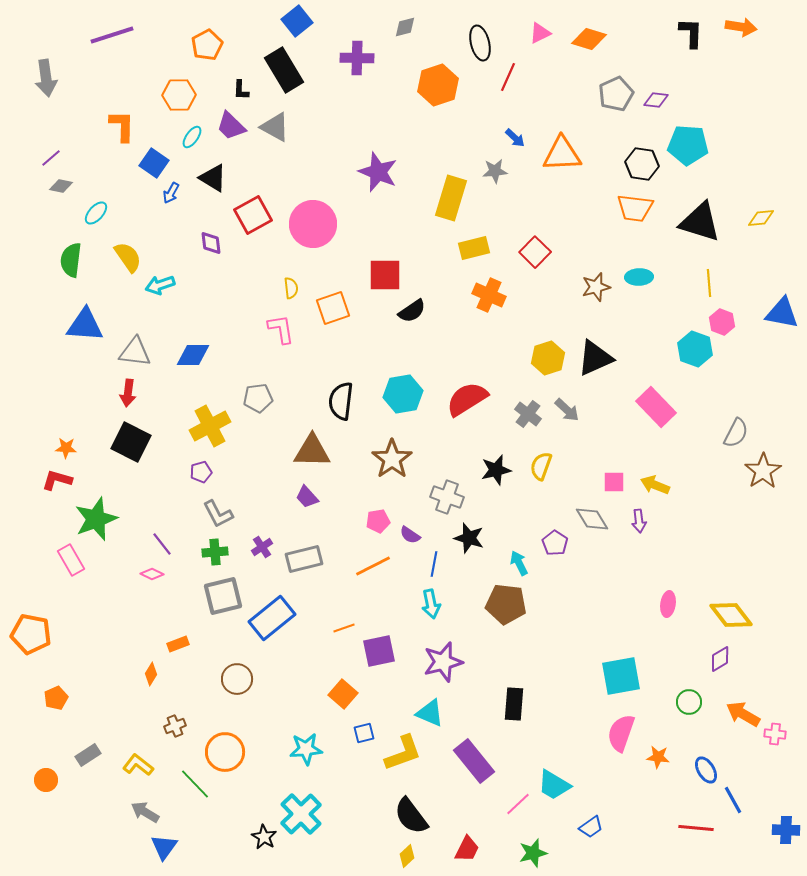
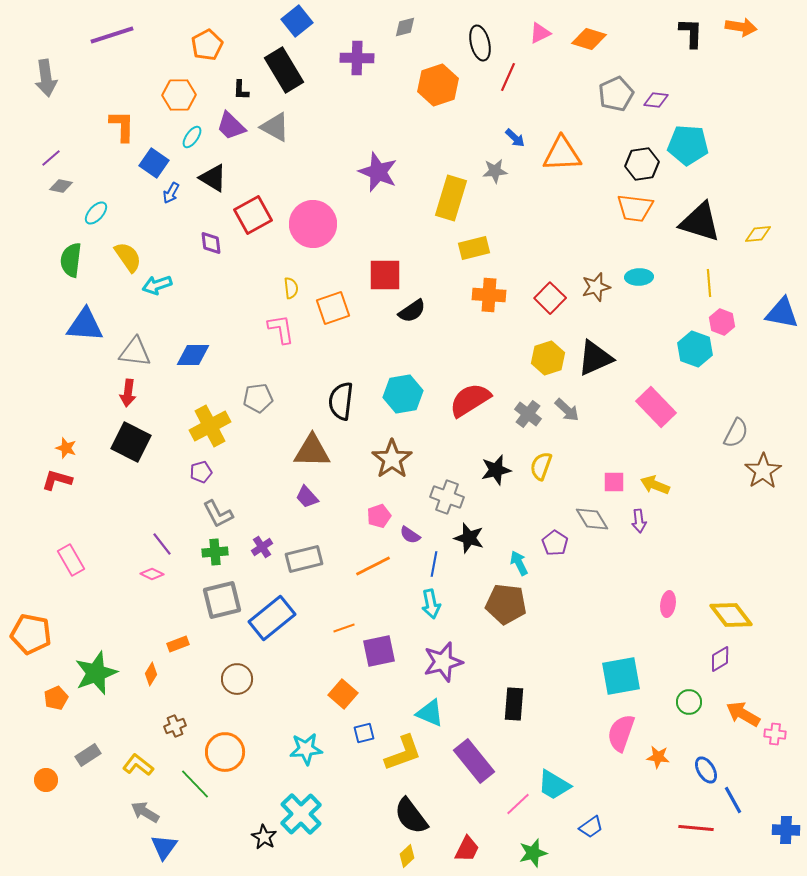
black hexagon at (642, 164): rotated 16 degrees counterclockwise
yellow diamond at (761, 218): moved 3 px left, 16 px down
red square at (535, 252): moved 15 px right, 46 px down
cyan arrow at (160, 285): moved 3 px left
orange cross at (489, 295): rotated 20 degrees counterclockwise
red semicircle at (467, 399): moved 3 px right, 1 px down
orange star at (66, 448): rotated 15 degrees clockwise
green star at (96, 519): moved 154 px down
pink pentagon at (378, 521): moved 1 px right, 5 px up; rotated 10 degrees counterclockwise
gray square at (223, 596): moved 1 px left, 4 px down
